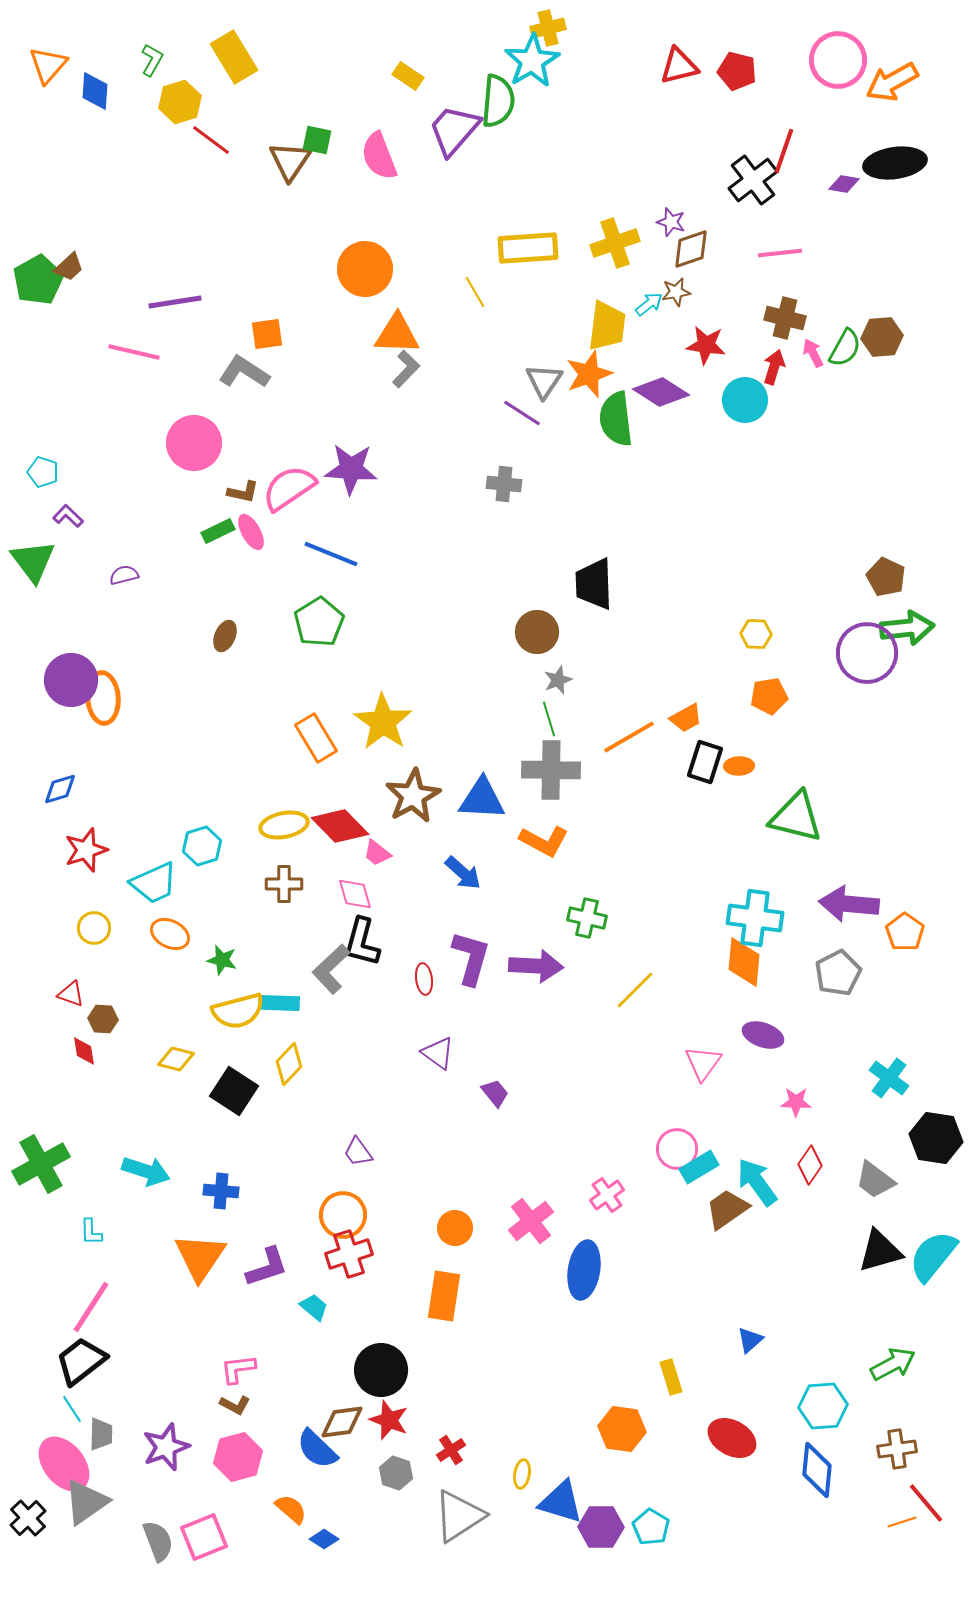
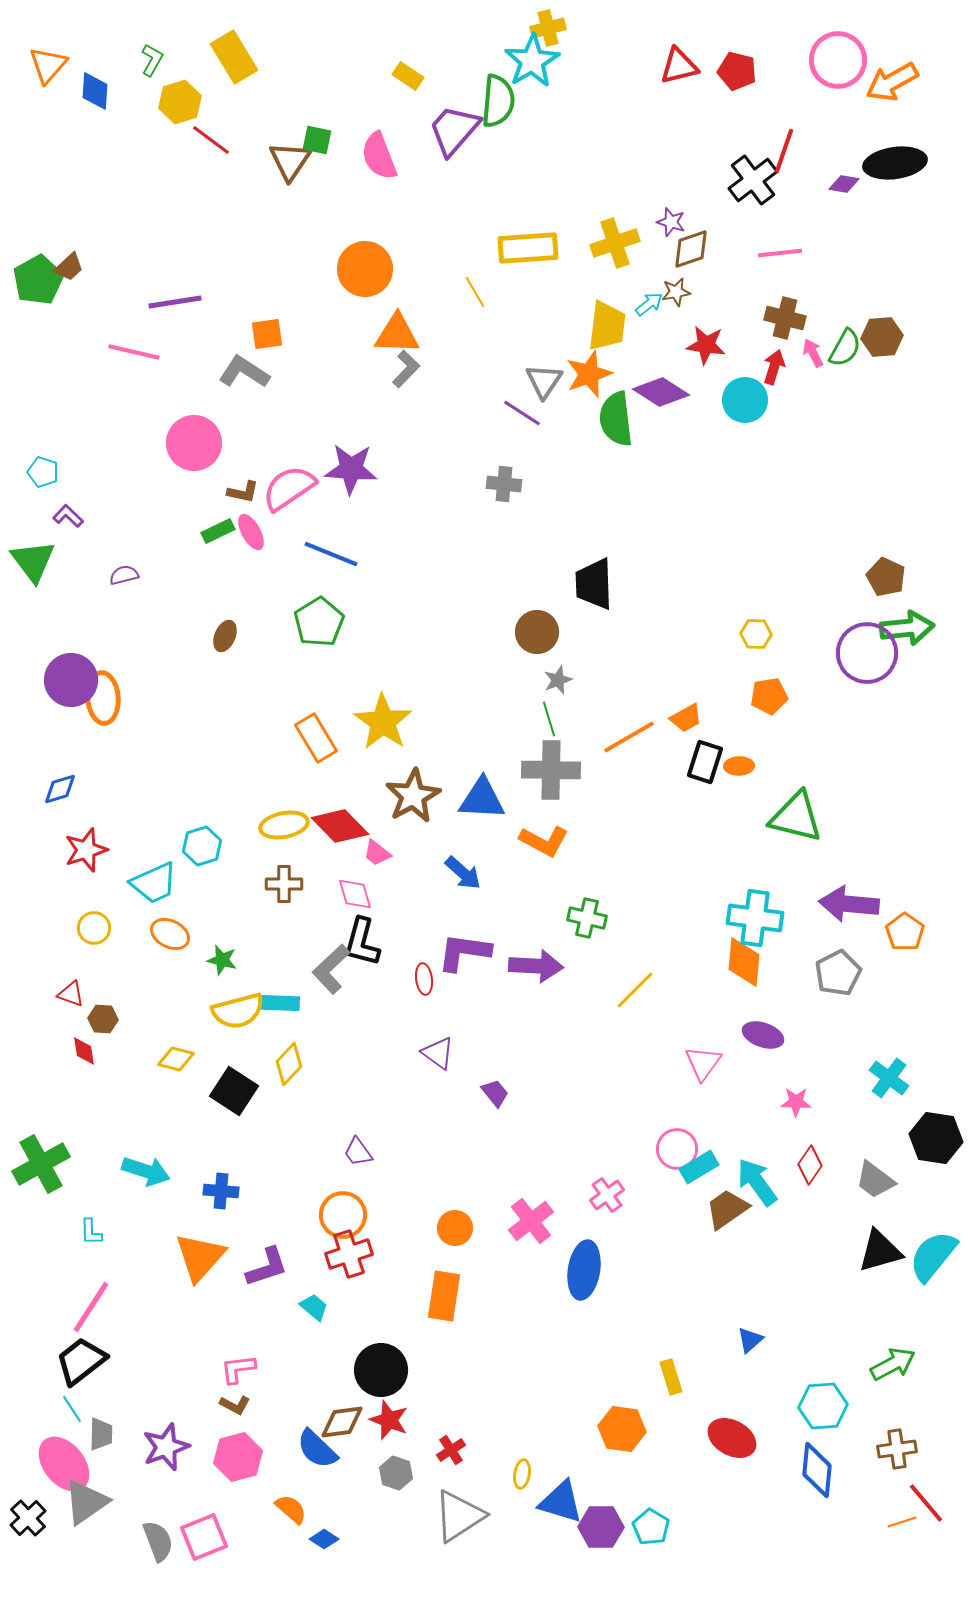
purple L-shape at (471, 958): moved 7 px left, 6 px up; rotated 98 degrees counterclockwise
orange triangle at (200, 1257): rotated 8 degrees clockwise
